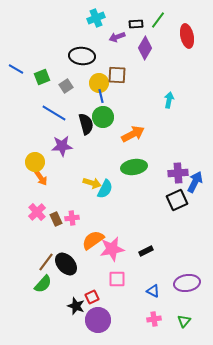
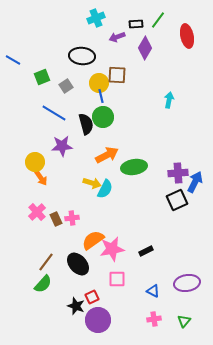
blue line at (16, 69): moved 3 px left, 9 px up
orange arrow at (133, 134): moved 26 px left, 21 px down
black ellipse at (66, 264): moved 12 px right
